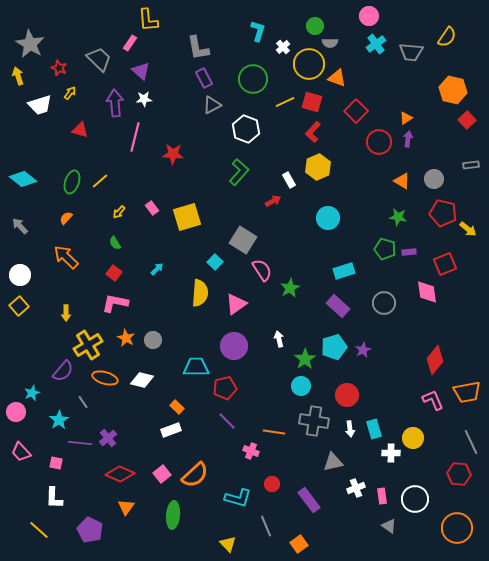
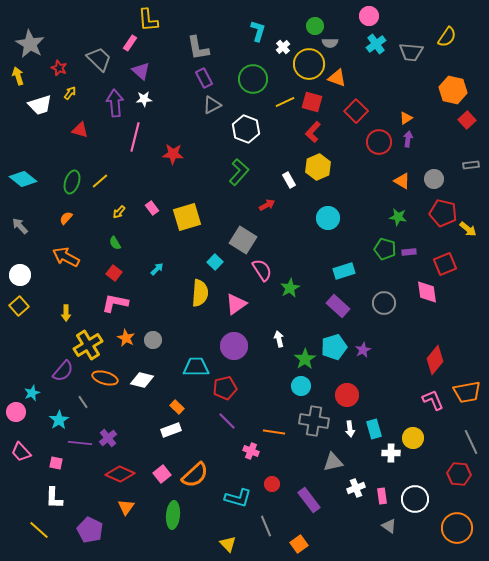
red arrow at (273, 201): moved 6 px left, 4 px down
orange arrow at (66, 257): rotated 16 degrees counterclockwise
